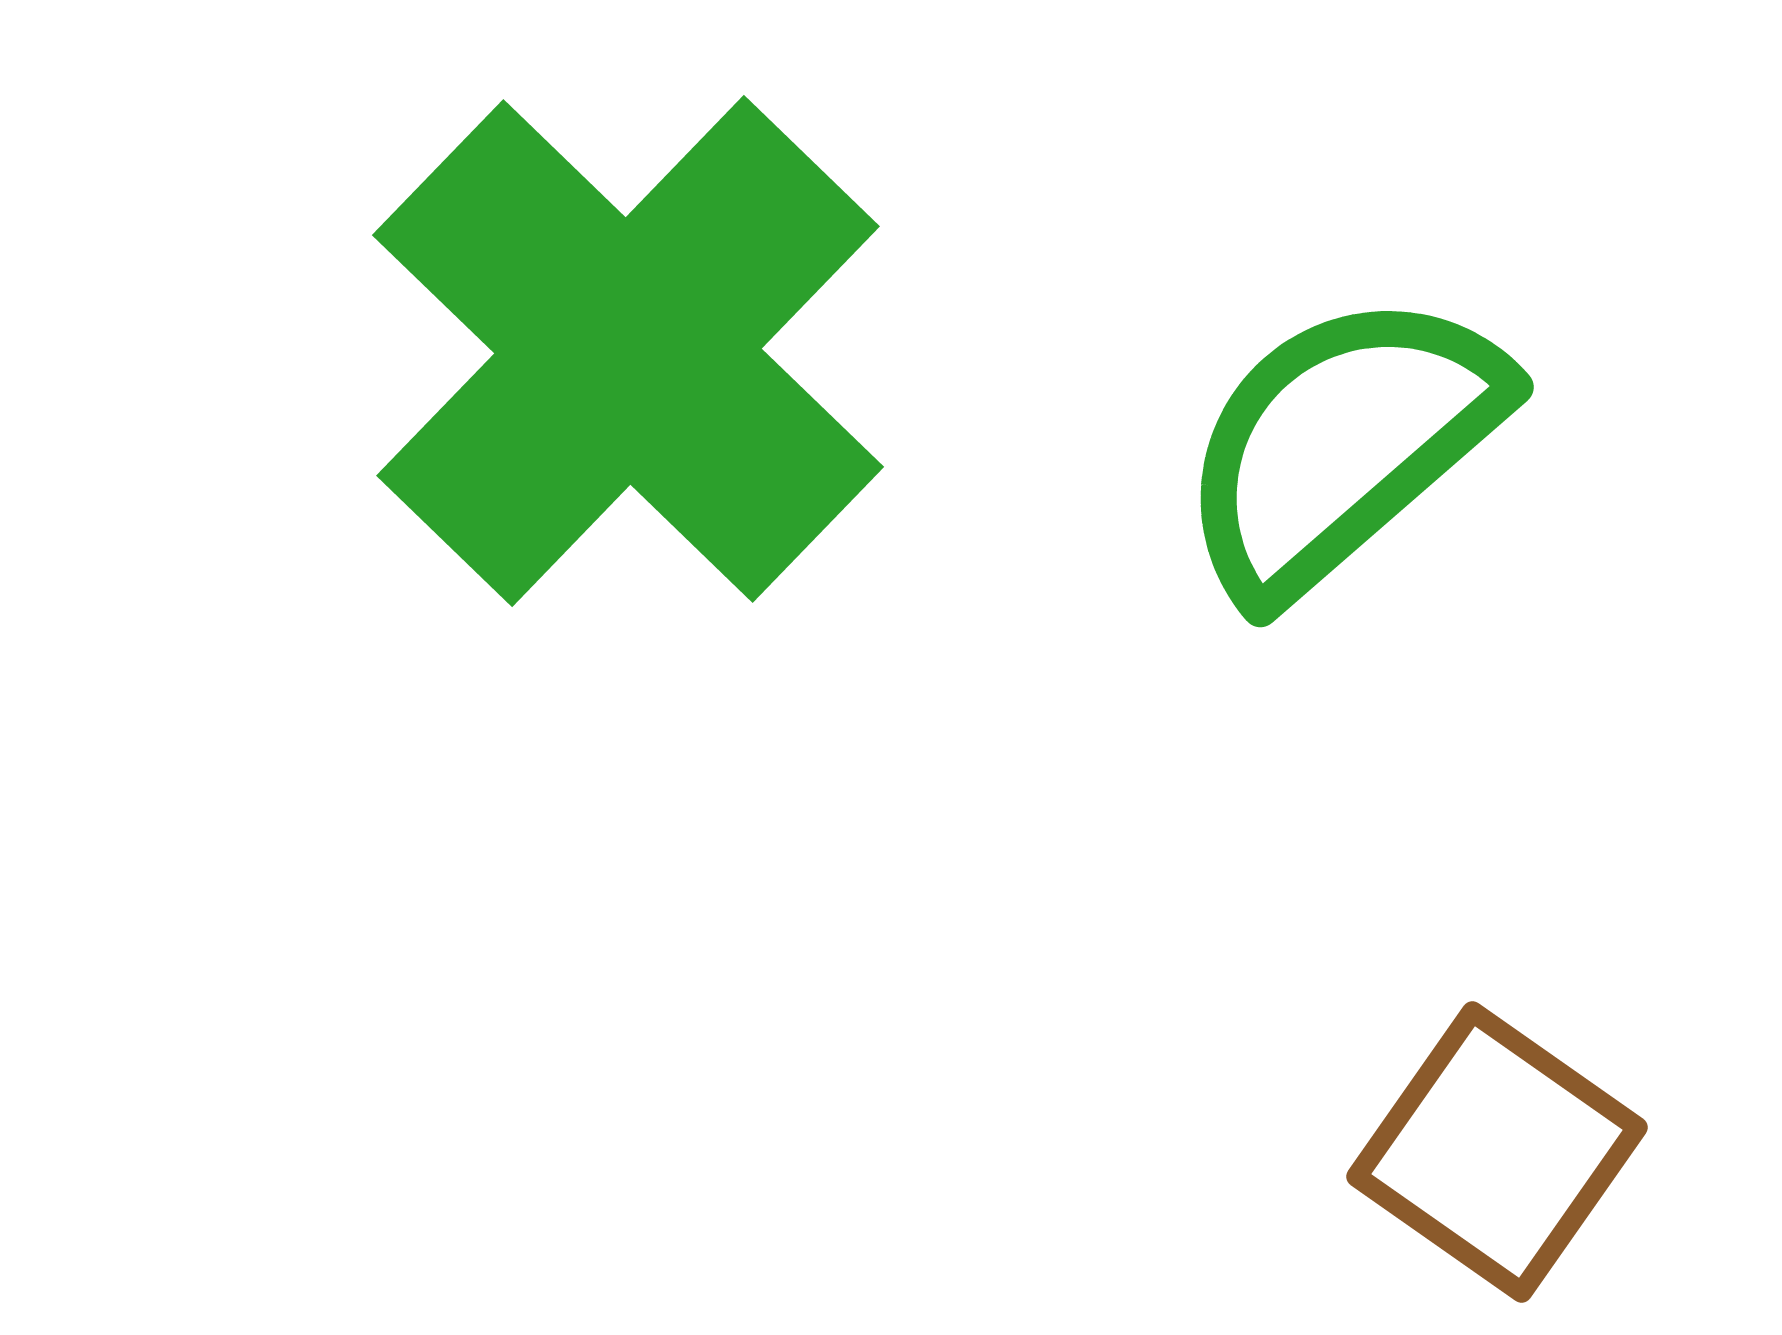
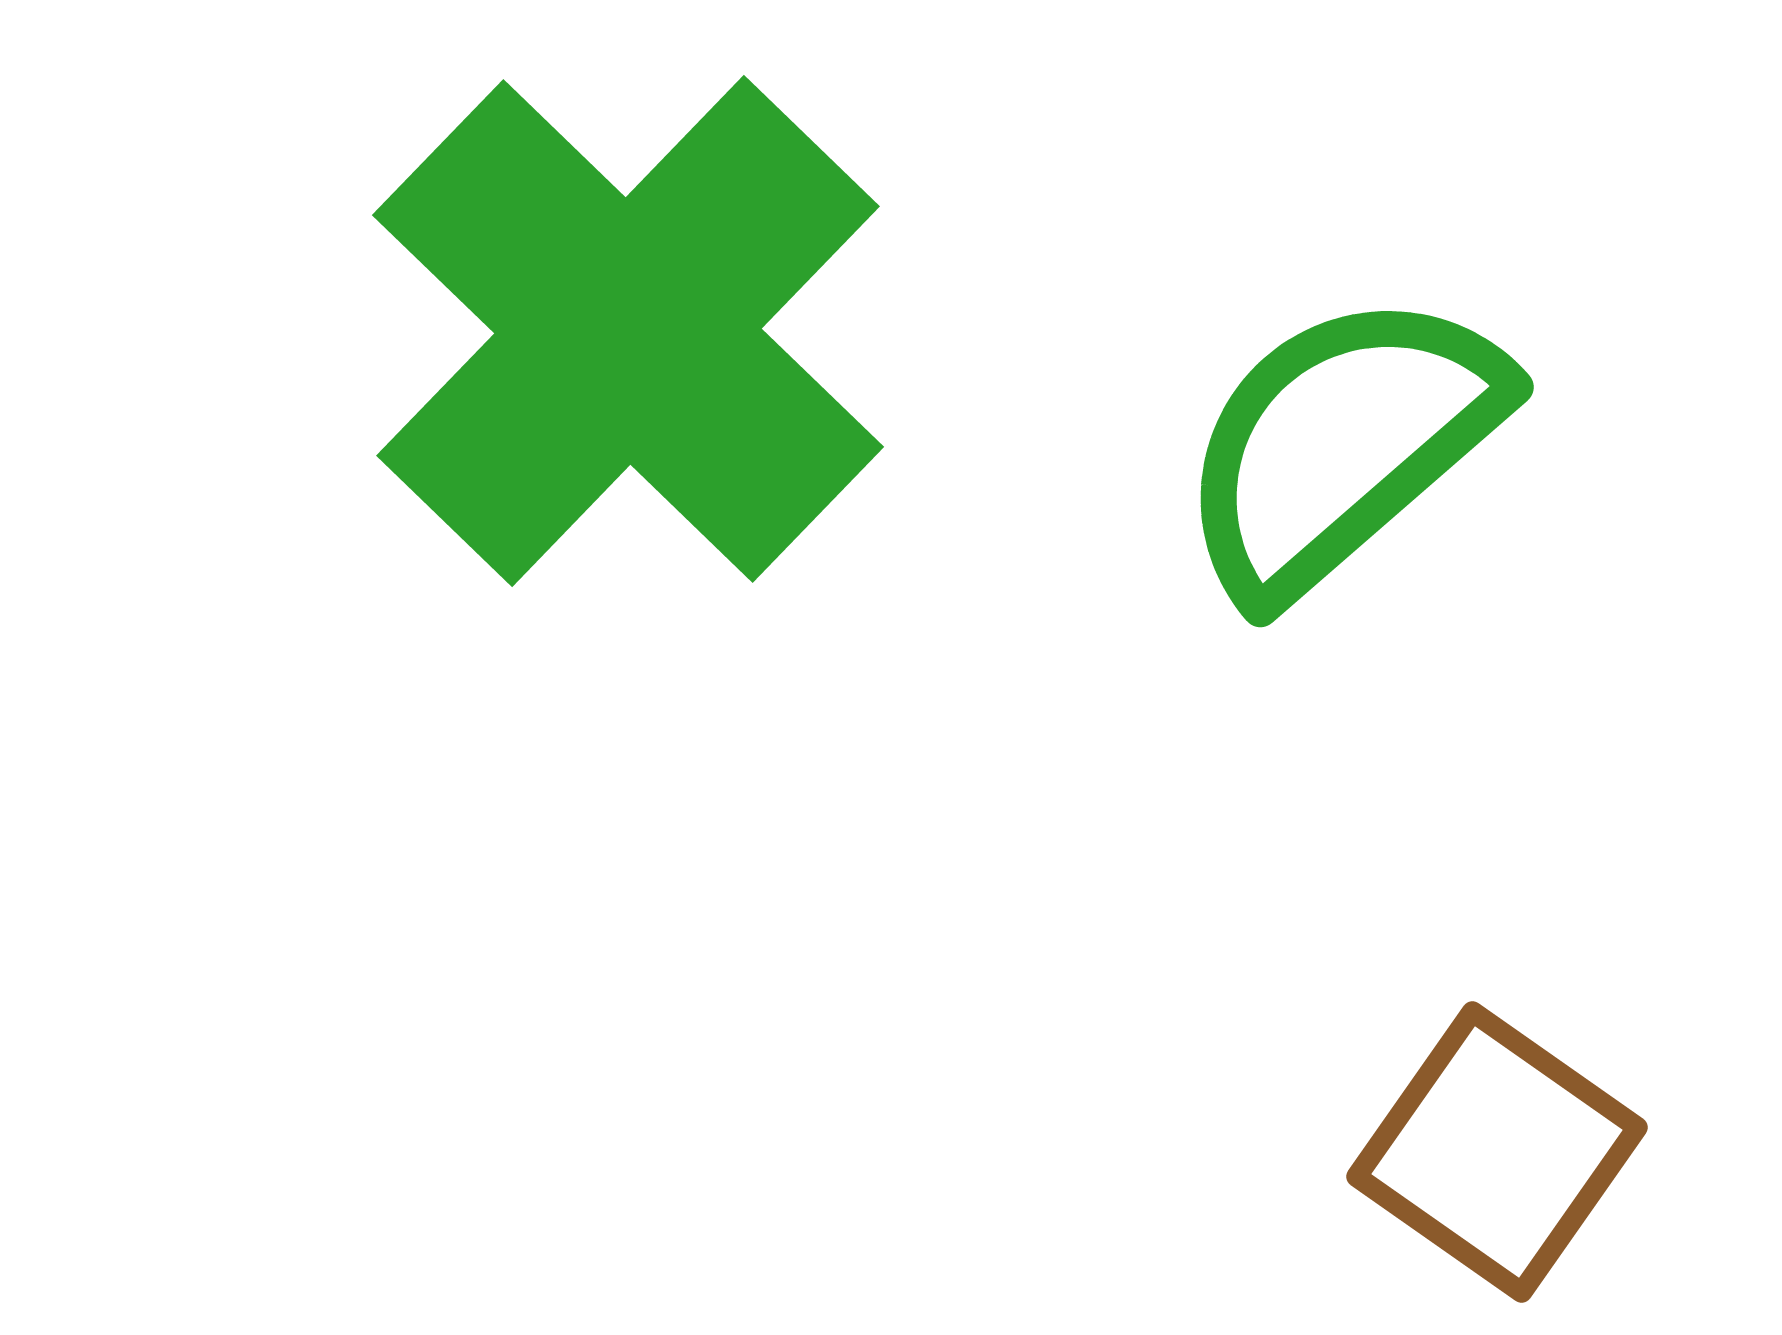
green cross: moved 20 px up
